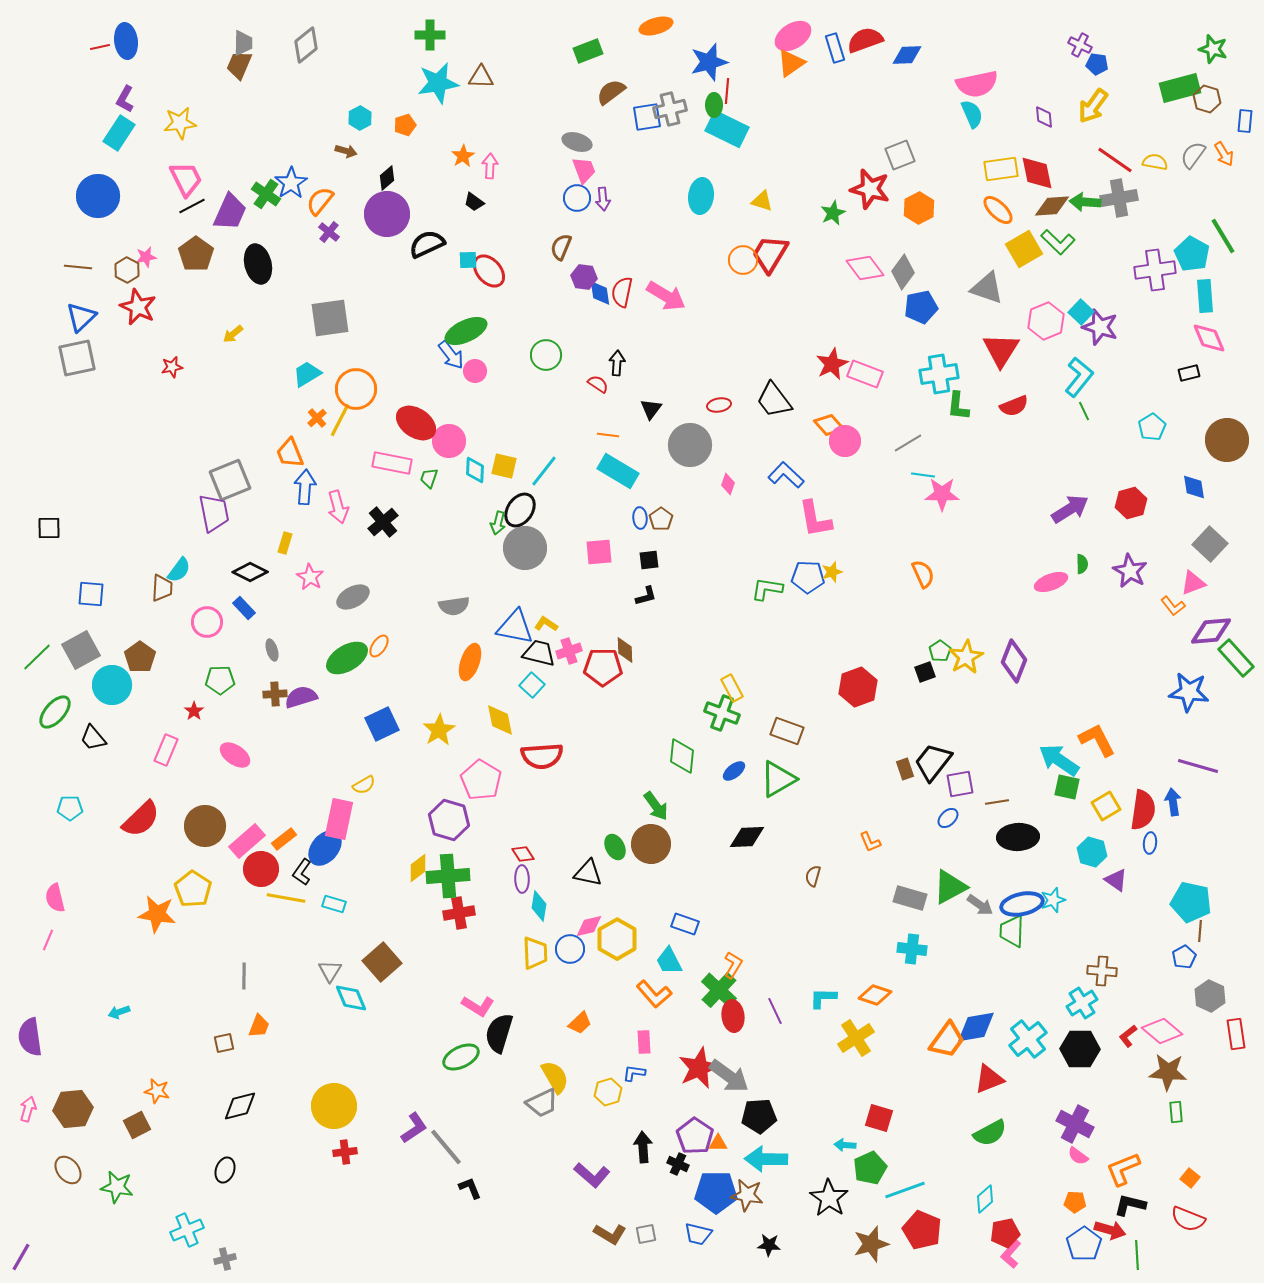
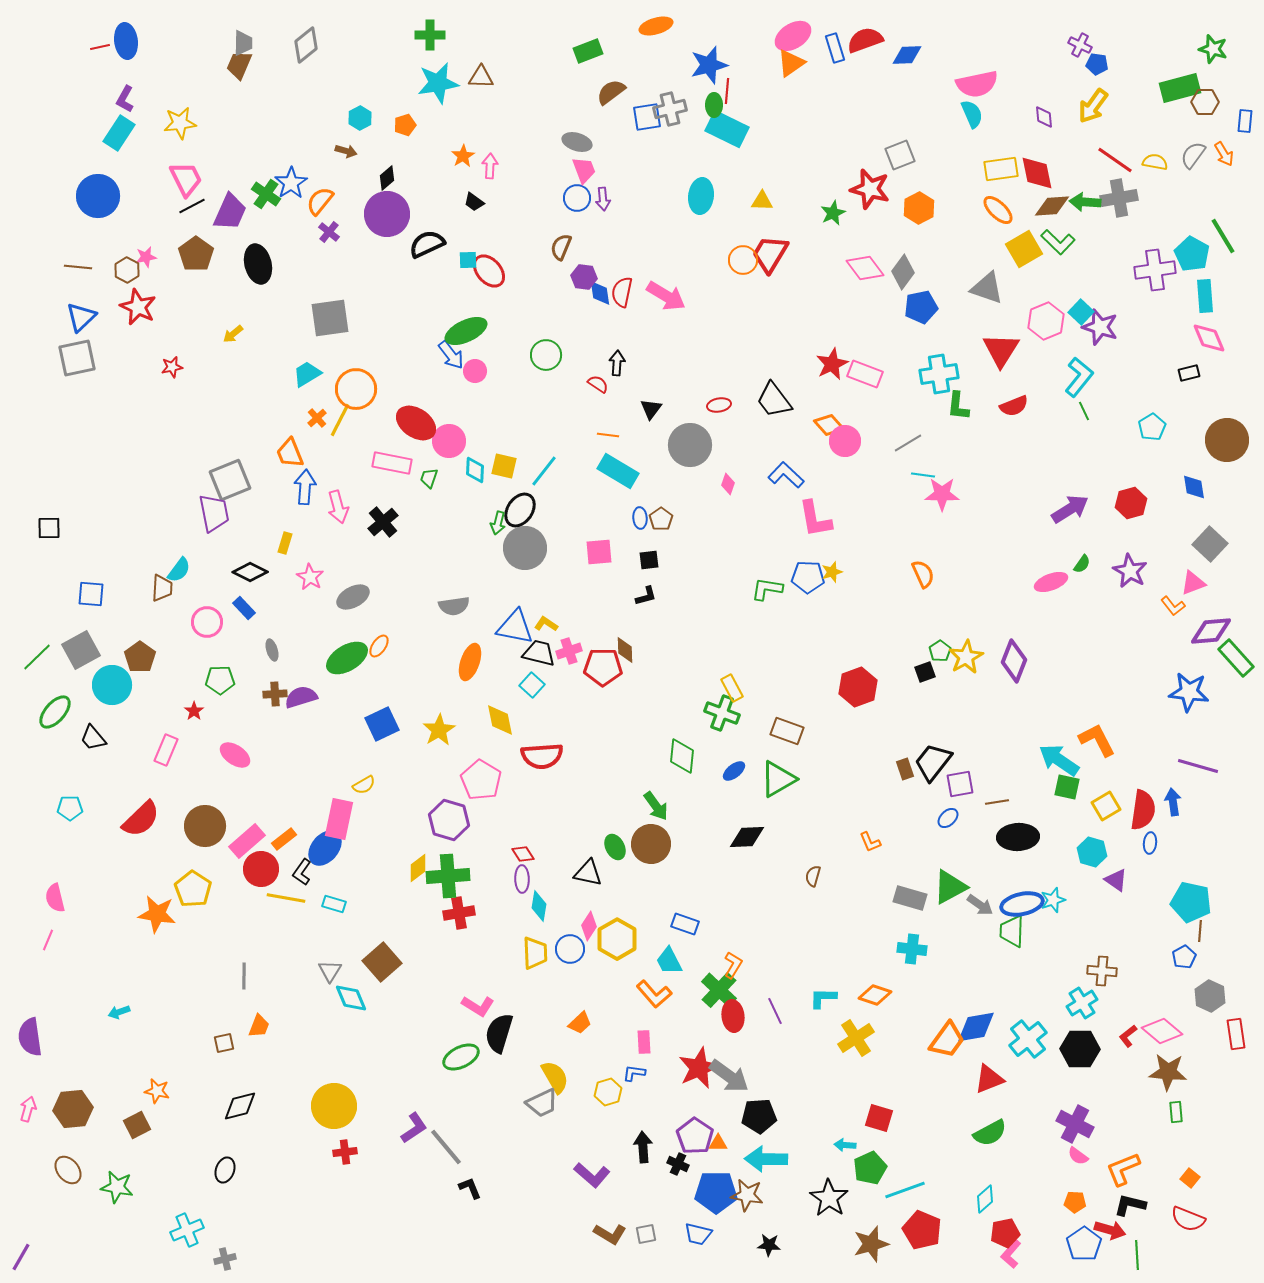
blue star at (709, 62): moved 3 px down
brown hexagon at (1207, 99): moved 2 px left, 3 px down; rotated 16 degrees counterclockwise
yellow triangle at (762, 201): rotated 15 degrees counterclockwise
green semicircle at (1082, 564): rotated 36 degrees clockwise
pink diamond at (589, 926): rotated 44 degrees counterclockwise
